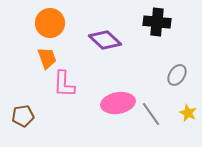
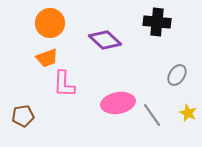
orange trapezoid: rotated 90 degrees clockwise
gray line: moved 1 px right, 1 px down
